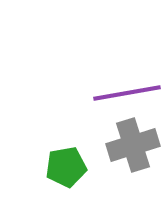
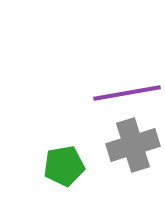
green pentagon: moved 2 px left, 1 px up
